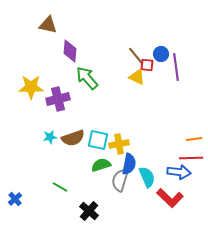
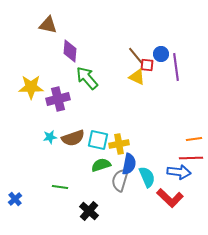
green line: rotated 21 degrees counterclockwise
